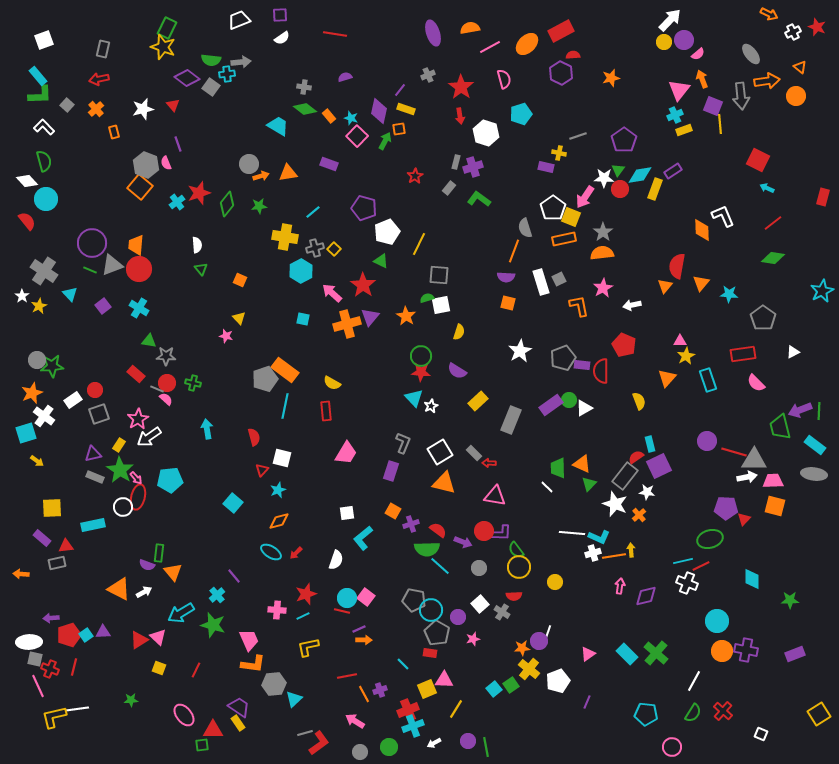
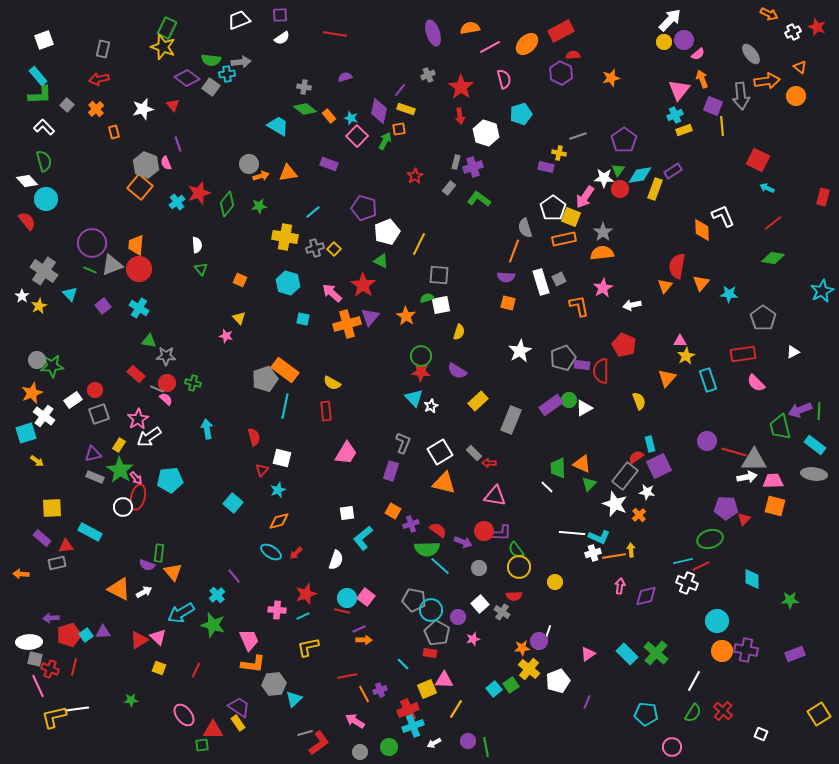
yellow line at (720, 124): moved 2 px right, 2 px down
cyan hexagon at (301, 271): moved 13 px left, 12 px down; rotated 15 degrees counterclockwise
cyan rectangle at (93, 525): moved 3 px left, 7 px down; rotated 40 degrees clockwise
